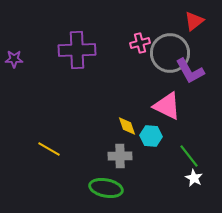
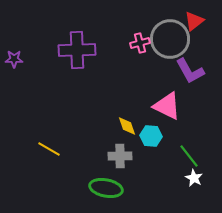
gray circle: moved 14 px up
